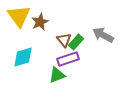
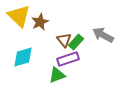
yellow triangle: rotated 10 degrees counterclockwise
